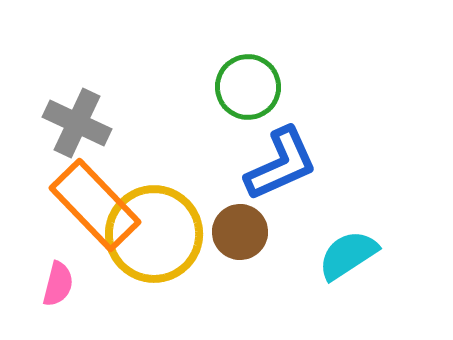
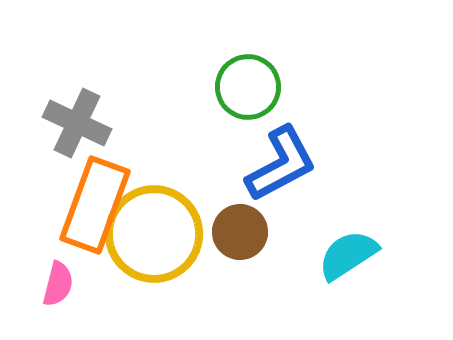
blue L-shape: rotated 4 degrees counterclockwise
orange rectangle: rotated 64 degrees clockwise
